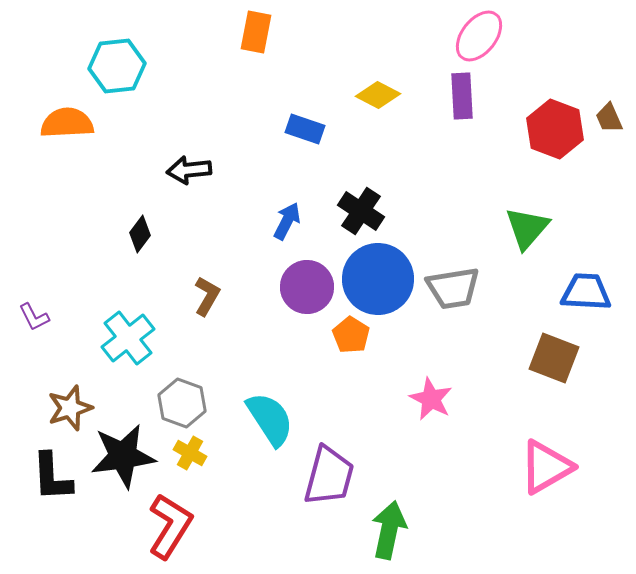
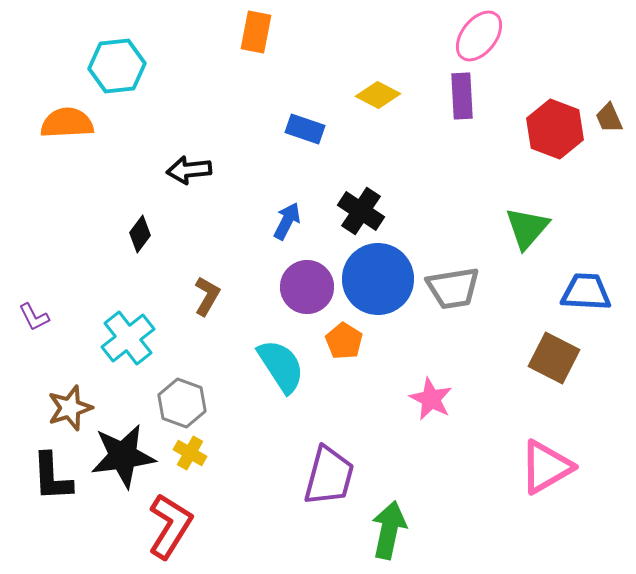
orange pentagon: moved 7 px left, 6 px down
brown square: rotated 6 degrees clockwise
cyan semicircle: moved 11 px right, 53 px up
